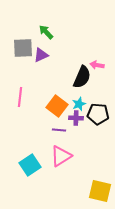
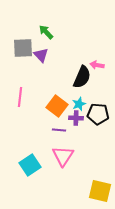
purple triangle: rotated 49 degrees counterclockwise
pink triangle: moved 2 px right; rotated 25 degrees counterclockwise
